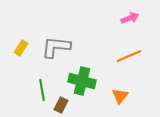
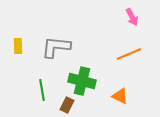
pink arrow: moved 2 px right, 1 px up; rotated 84 degrees clockwise
yellow rectangle: moved 3 px left, 2 px up; rotated 35 degrees counterclockwise
orange line: moved 2 px up
orange triangle: rotated 42 degrees counterclockwise
brown rectangle: moved 6 px right
